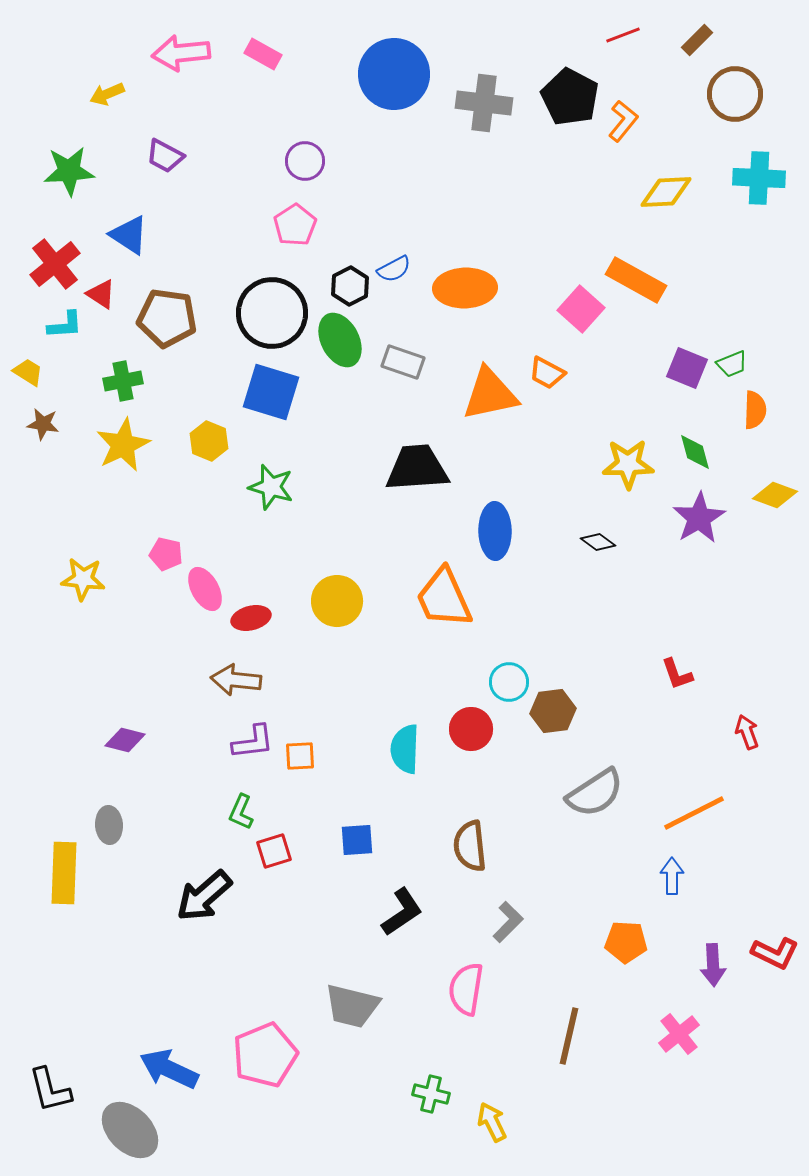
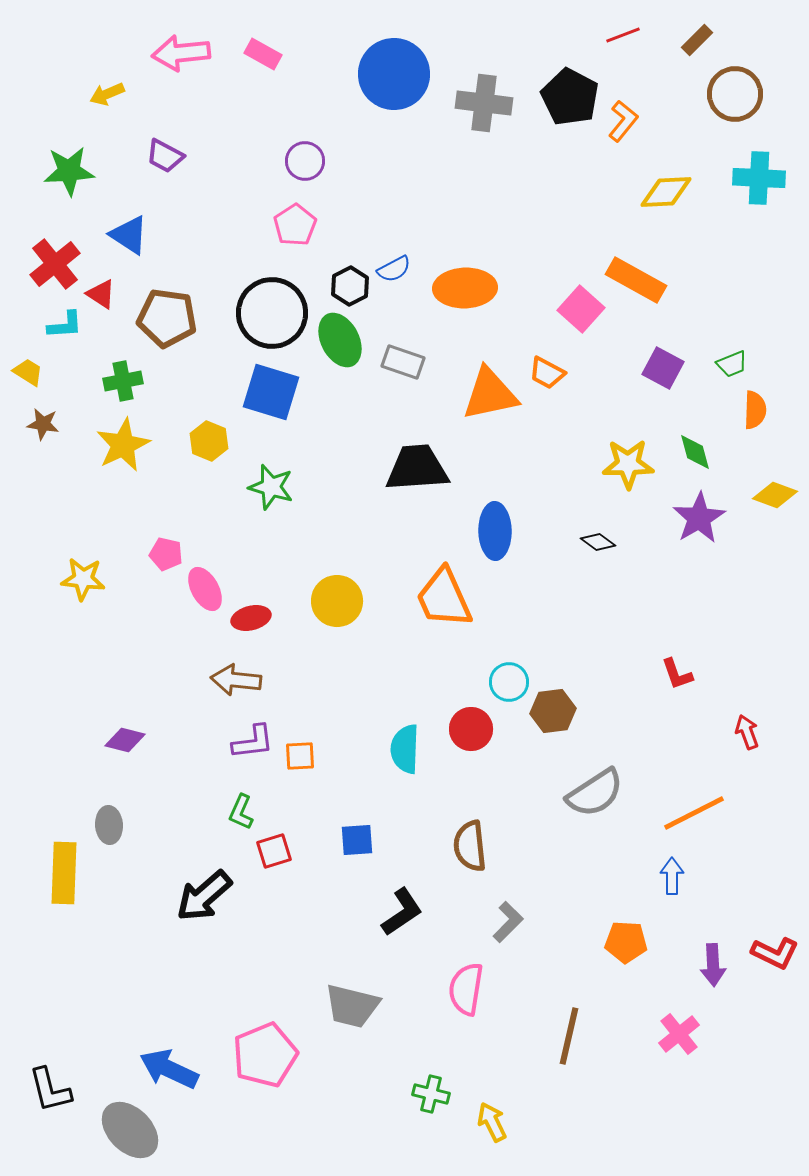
purple square at (687, 368): moved 24 px left; rotated 6 degrees clockwise
